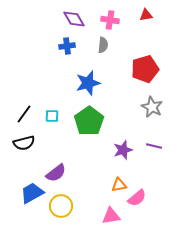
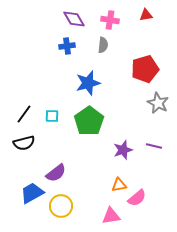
gray star: moved 6 px right, 4 px up
